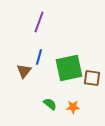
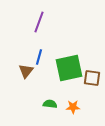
brown triangle: moved 2 px right
green semicircle: rotated 32 degrees counterclockwise
